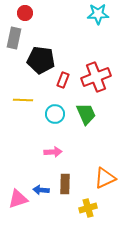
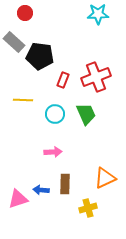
gray rectangle: moved 4 px down; rotated 60 degrees counterclockwise
black pentagon: moved 1 px left, 4 px up
